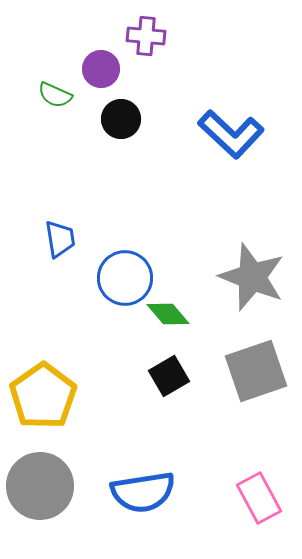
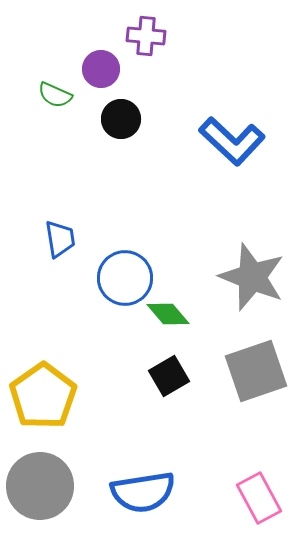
blue L-shape: moved 1 px right, 7 px down
